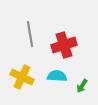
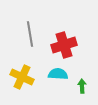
cyan semicircle: moved 1 px right, 2 px up
green arrow: rotated 144 degrees clockwise
